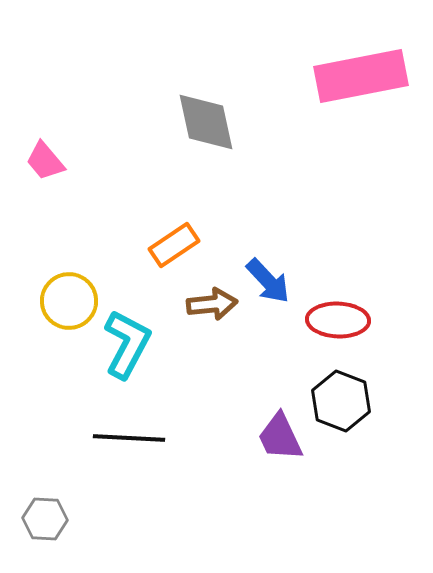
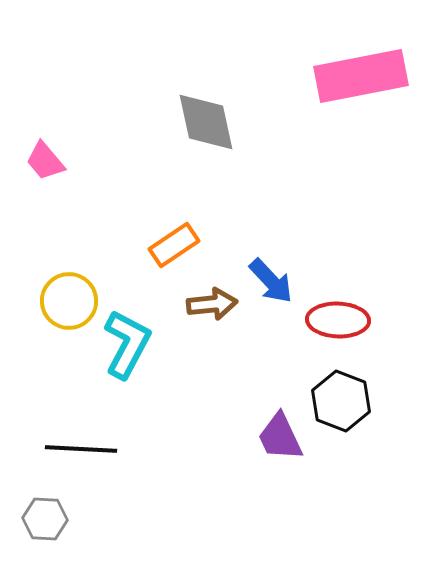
blue arrow: moved 3 px right
black line: moved 48 px left, 11 px down
